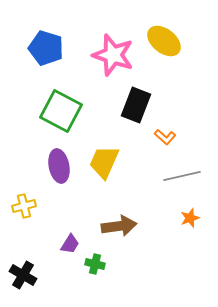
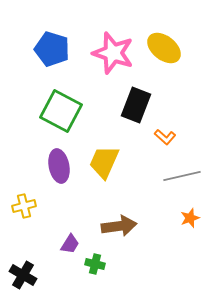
yellow ellipse: moved 7 px down
blue pentagon: moved 6 px right, 1 px down
pink star: moved 2 px up
